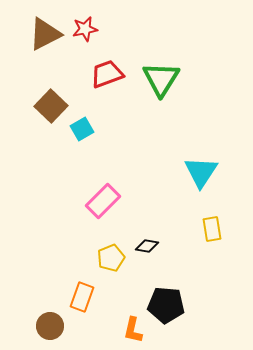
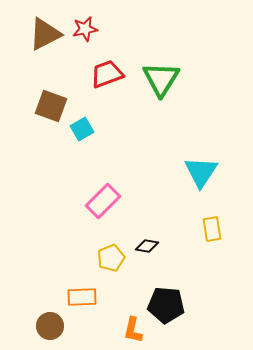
brown square: rotated 24 degrees counterclockwise
orange rectangle: rotated 68 degrees clockwise
